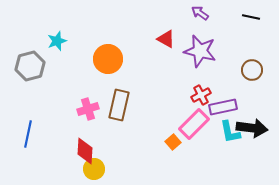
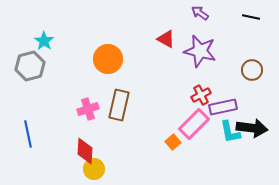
cyan star: moved 13 px left; rotated 18 degrees counterclockwise
blue line: rotated 24 degrees counterclockwise
